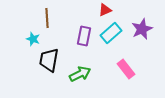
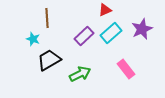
purple rectangle: rotated 36 degrees clockwise
black trapezoid: rotated 50 degrees clockwise
